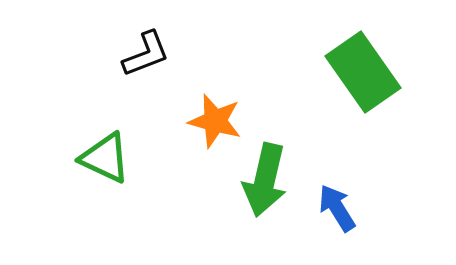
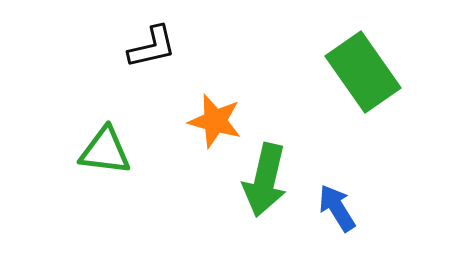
black L-shape: moved 6 px right, 7 px up; rotated 8 degrees clockwise
green triangle: moved 7 px up; rotated 18 degrees counterclockwise
